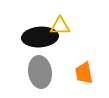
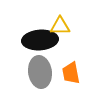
black ellipse: moved 3 px down
orange trapezoid: moved 13 px left
